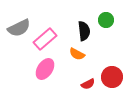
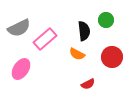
pink ellipse: moved 24 px left
red circle: moved 20 px up
